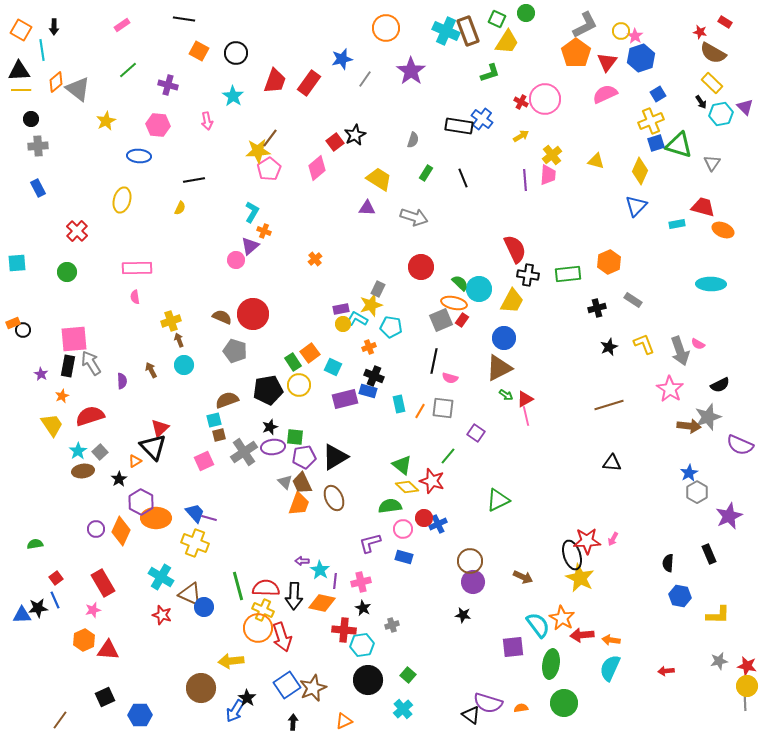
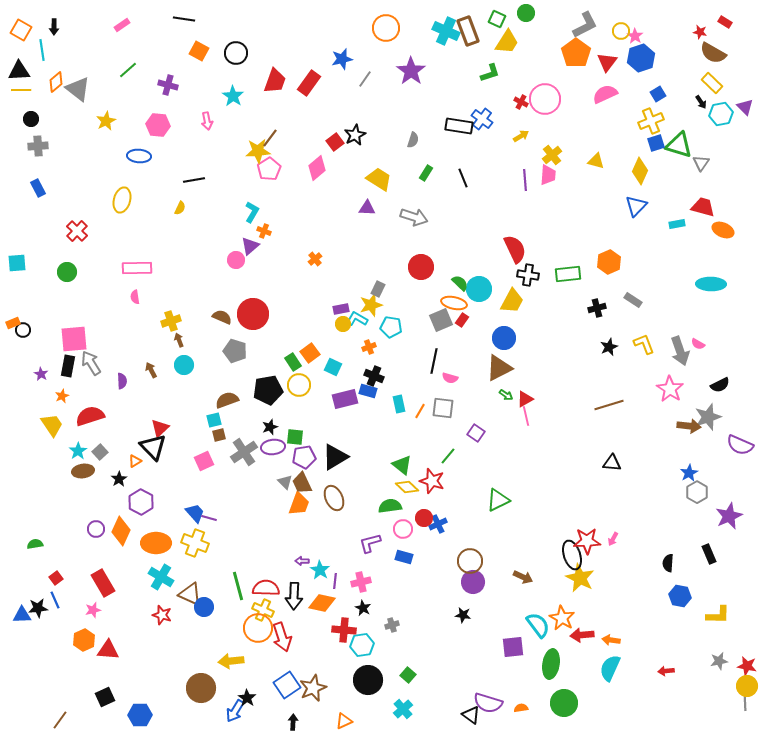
gray triangle at (712, 163): moved 11 px left
orange ellipse at (156, 518): moved 25 px down
